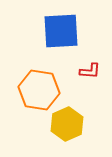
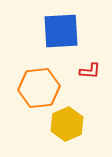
orange hexagon: moved 2 px up; rotated 15 degrees counterclockwise
